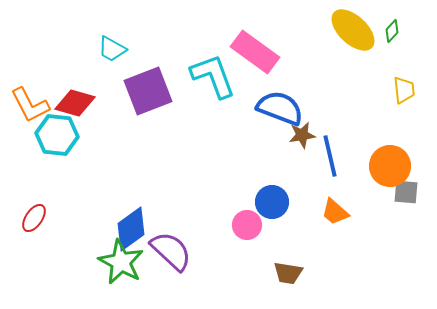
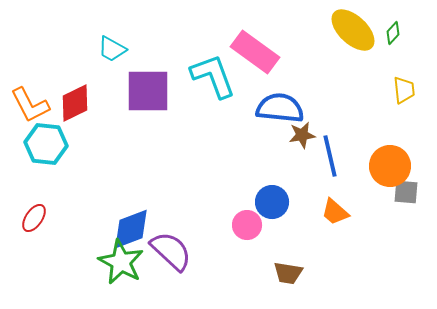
green diamond: moved 1 px right, 2 px down
purple square: rotated 21 degrees clockwise
red diamond: rotated 42 degrees counterclockwise
blue semicircle: rotated 15 degrees counterclockwise
cyan hexagon: moved 11 px left, 9 px down
blue diamond: rotated 15 degrees clockwise
